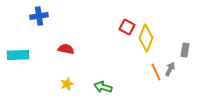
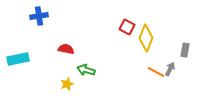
cyan rectangle: moved 4 px down; rotated 10 degrees counterclockwise
orange line: rotated 36 degrees counterclockwise
green arrow: moved 17 px left, 17 px up
